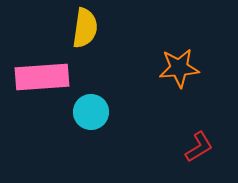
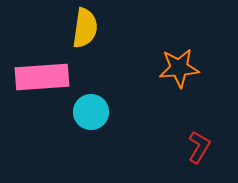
red L-shape: rotated 28 degrees counterclockwise
